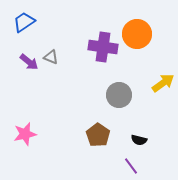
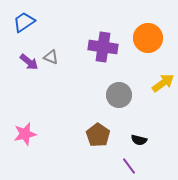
orange circle: moved 11 px right, 4 px down
purple line: moved 2 px left
